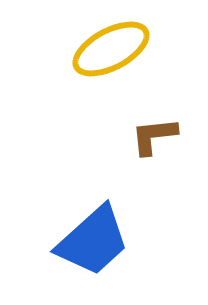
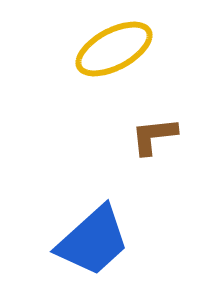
yellow ellipse: moved 3 px right
